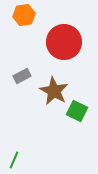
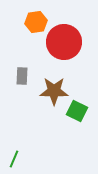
orange hexagon: moved 12 px right, 7 px down
gray rectangle: rotated 60 degrees counterclockwise
brown star: rotated 28 degrees counterclockwise
green line: moved 1 px up
